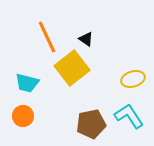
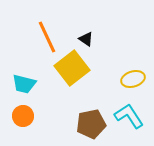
cyan trapezoid: moved 3 px left, 1 px down
